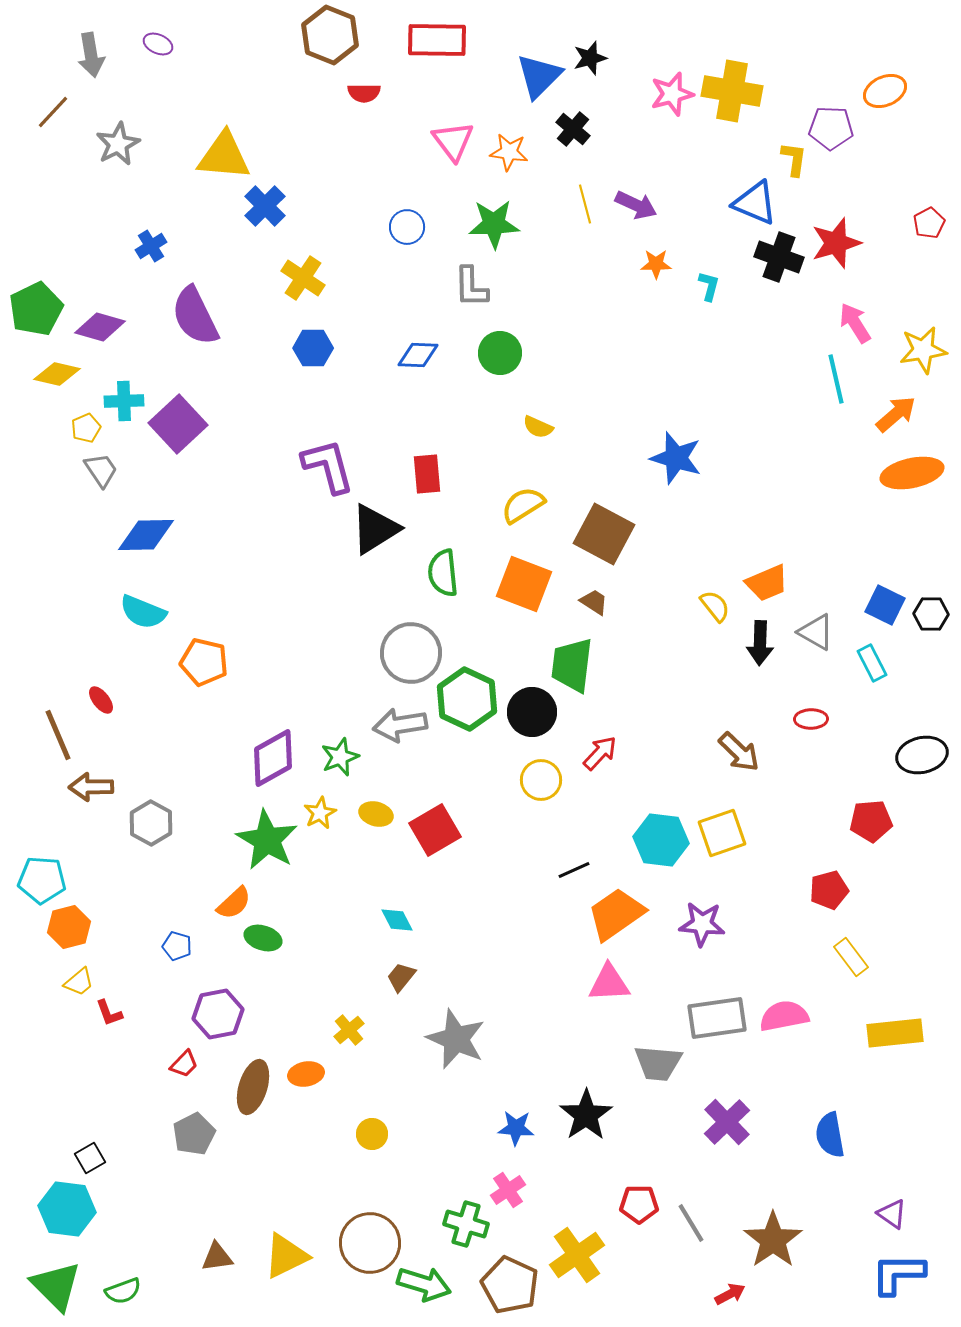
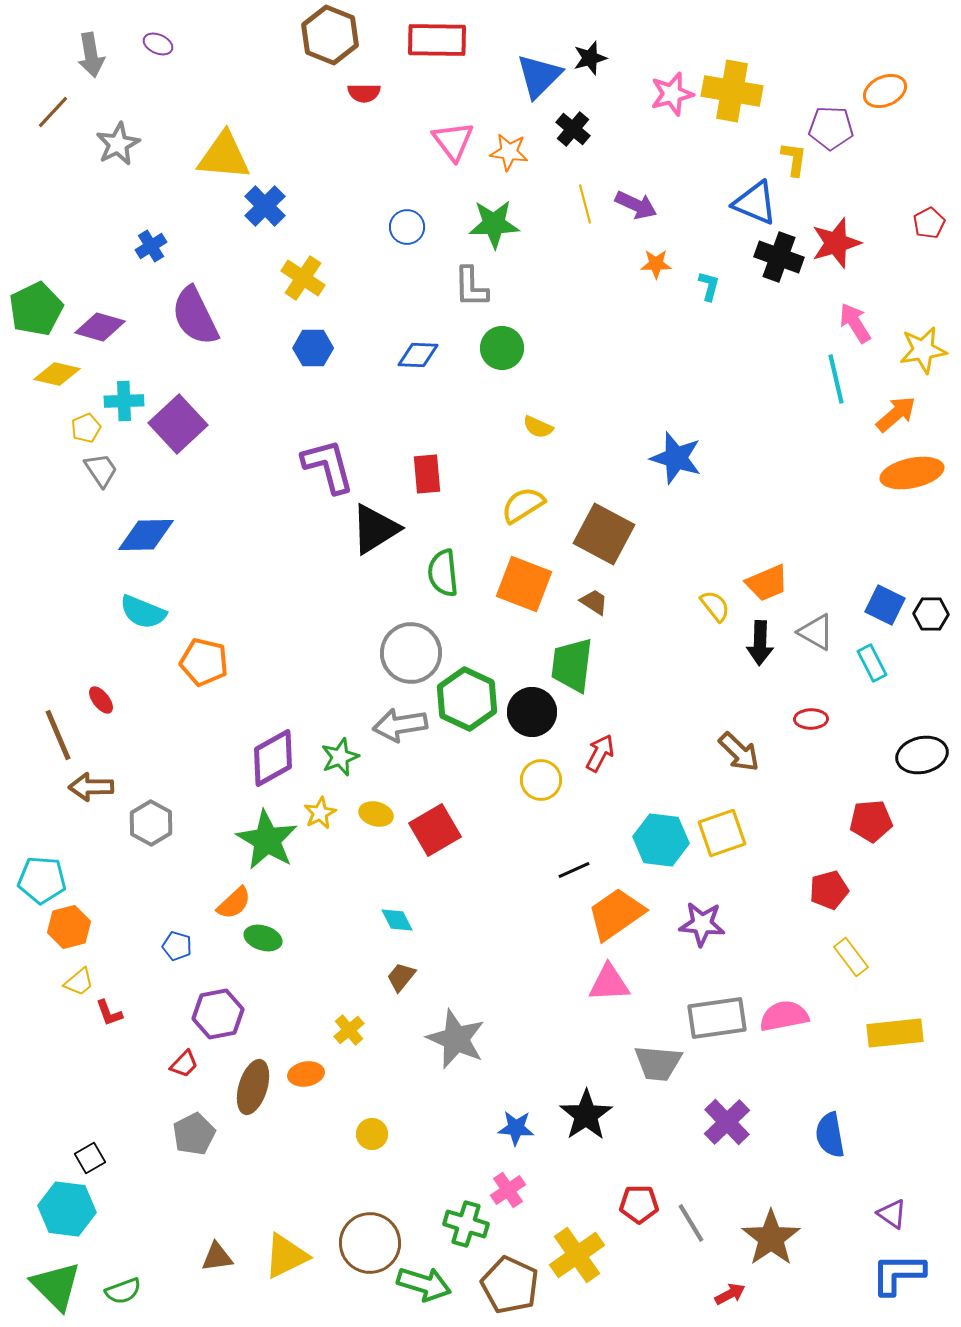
green circle at (500, 353): moved 2 px right, 5 px up
red arrow at (600, 753): rotated 15 degrees counterclockwise
brown star at (773, 1240): moved 2 px left, 2 px up
